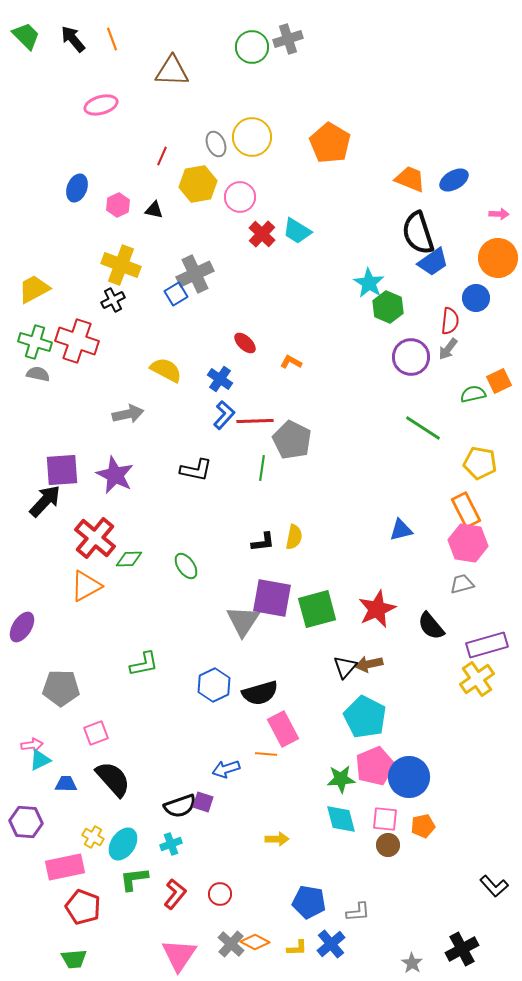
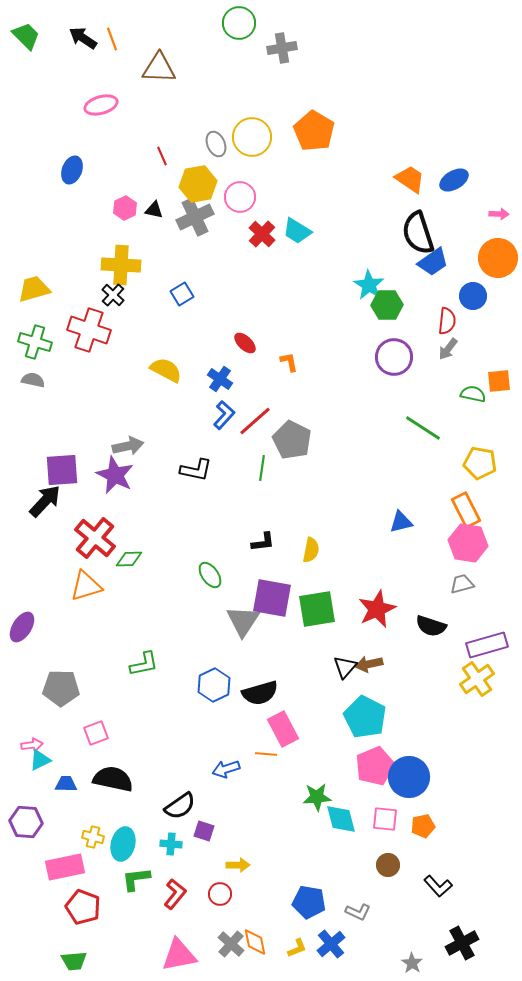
black arrow at (73, 39): moved 10 px right, 1 px up; rotated 16 degrees counterclockwise
gray cross at (288, 39): moved 6 px left, 9 px down; rotated 8 degrees clockwise
green circle at (252, 47): moved 13 px left, 24 px up
brown triangle at (172, 71): moved 13 px left, 3 px up
orange pentagon at (330, 143): moved 16 px left, 12 px up
red line at (162, 156): rotated 48 degrees counterclockwise
orange trapezoid at (410, 179): rotated 12 degrees clockwise
blue ellipse at (77, 188): moved 5 px left, 18 px up
pink hexagon at (118, 205): moved 7 px right, 3 px down
yellow cross at (121, 265): rotated 18 degrees counterclockwise
gray cross at (195, 274): moved 57 px up
cyan star at (369, 283): moved 2 px down
yellow trapezoid at (34, 289): rotated 12 degrees clockwise
blue square at (176, 294): moved 6 px right
blue circle at (476, 298): moved 3 px left, 2 px up
black cross at (113, 300): moved 5 px up; rotated 20 degrees counterclockwise
green hexagon at (388, 307): moved 1 px left, 2 px up; rotated 24 degrees counterclockwise
red semicircle at (450, 321): moved 3 px left
red cross at (77, 341): moved 12 px right, 11 px up
purple circle at (411, 357): moved 17 px left
orange L-shape at (291, 362): moved 2 px left; rotated 50 degrees clockwise
gray semicircle at (38, 374): moved 5 px left, 6 px down
orange square at (499, 381): rotated 20 degrees clockwise
green semicircle at (473, 394): rotated 25 degrees clockwise
gray arrow at (128, 414): moved 32 px down
red line at (255, 421): rotated 39 degrees counterclockwise
blue triangle at (401, 530): moved 8 px up
yellow semicircle at (294, 537): moved 17 px right, 13 px down
green ellipse at (186, 566): moved 24 px right, 9 px down
orange triangle at (86, 586): rotated 12 degrees clockwise
green square at (317, 609): rotated 6 degrees clockwise
black semicircle at (431, 626): rotated 32 degrees counterclockwise
black semicircle at (113, 779): rotated 36 degrees counterclockwise
green star at (341, 779): moved 24 px left, 18 px down
purple square at (203, 802): moved 1 px right, 29 px down
black semicircle at (180, 806): rotated 16 degrees counterclockwise
yellow cross at (93, 837): rotated 15 degrees counterclockwise
yellow arrow at (277, 839): moved 39 px left, 26 px down
cyan ellipse at (123, 844): rotated 20 degrees counterclockwise
cyan cross at (171, 844): rotated 25 degrees clockwise
brown circle at (388, 845): moved 20 px down
green L-shape at (134, 879): moved 2 px right
black L-shape at (494, 886): moved 56 px left
gray L-shape at (358, 912): rotated 30 degrees clockwise
orange diamond at (255, 942): rotated 52 degrees clockwise
yellow L-shape at (297, 948): rotated 20 degrees counterclockwise
black cross at (462, 949): moved 6 px up
pink triangle at (179, 955): rotated 45 degrees clockwise
green trapezoid at (74, 959): moved 2 px down
